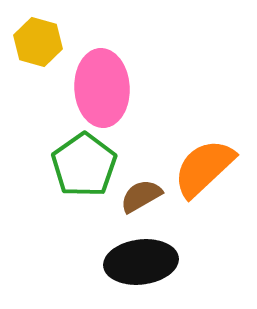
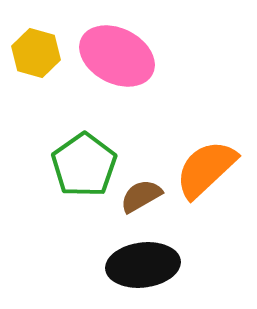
yellow hexagon: moved 2 px left, 11 px down
pink ellipse: moved 15 px right, 32 px up; rotated 60 degrees counterclockwise
orange semicircle: moved 2 px right, 1 px down
black ellipse: moved 2 px right, 3 px down
